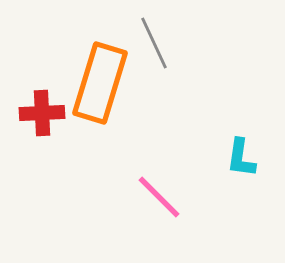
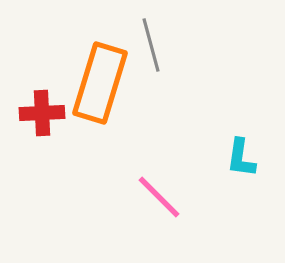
gray line: moved 3 px left, 2 px down; rotated 10 degrees clockwise
